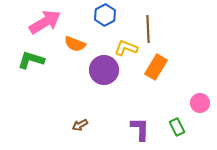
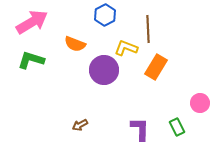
pink arrow: moved 13 px left
